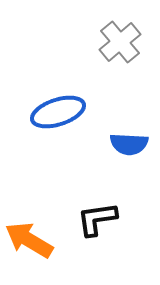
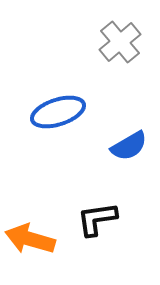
blue semicircle: moved 2 px down; rotated 33 degrees counterclockwise
orange arrow: moved 1 px right, 1 px up; rotated 15 degrees counterclockwise
